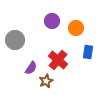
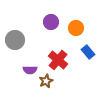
purple circle: moved 1 px left, 1 px down
blue rectangle: rotated 48 degrees counterclockwise
purple semicircle: moved 1 px left, 2 px down; rotated 56 degrees clockwise
